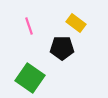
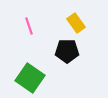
yellow rectangle: rotated 18 degrees clockwise
black pentagon: moved 5 px right, 3 px down
